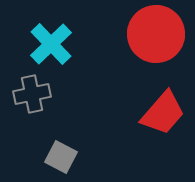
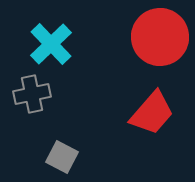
red circle: moved 4 px right, 3 px down
red trapezoid: moved 11 px left
gray square: moved 1 px right
